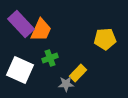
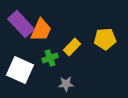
yellow rectangle: moved 6 px left, 26 px up
